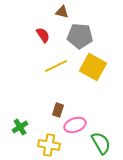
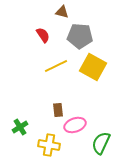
brown rectangle: rotated 24 degrees counterclockwise
green semicircle: rotated 125 degrees counterclockwise
